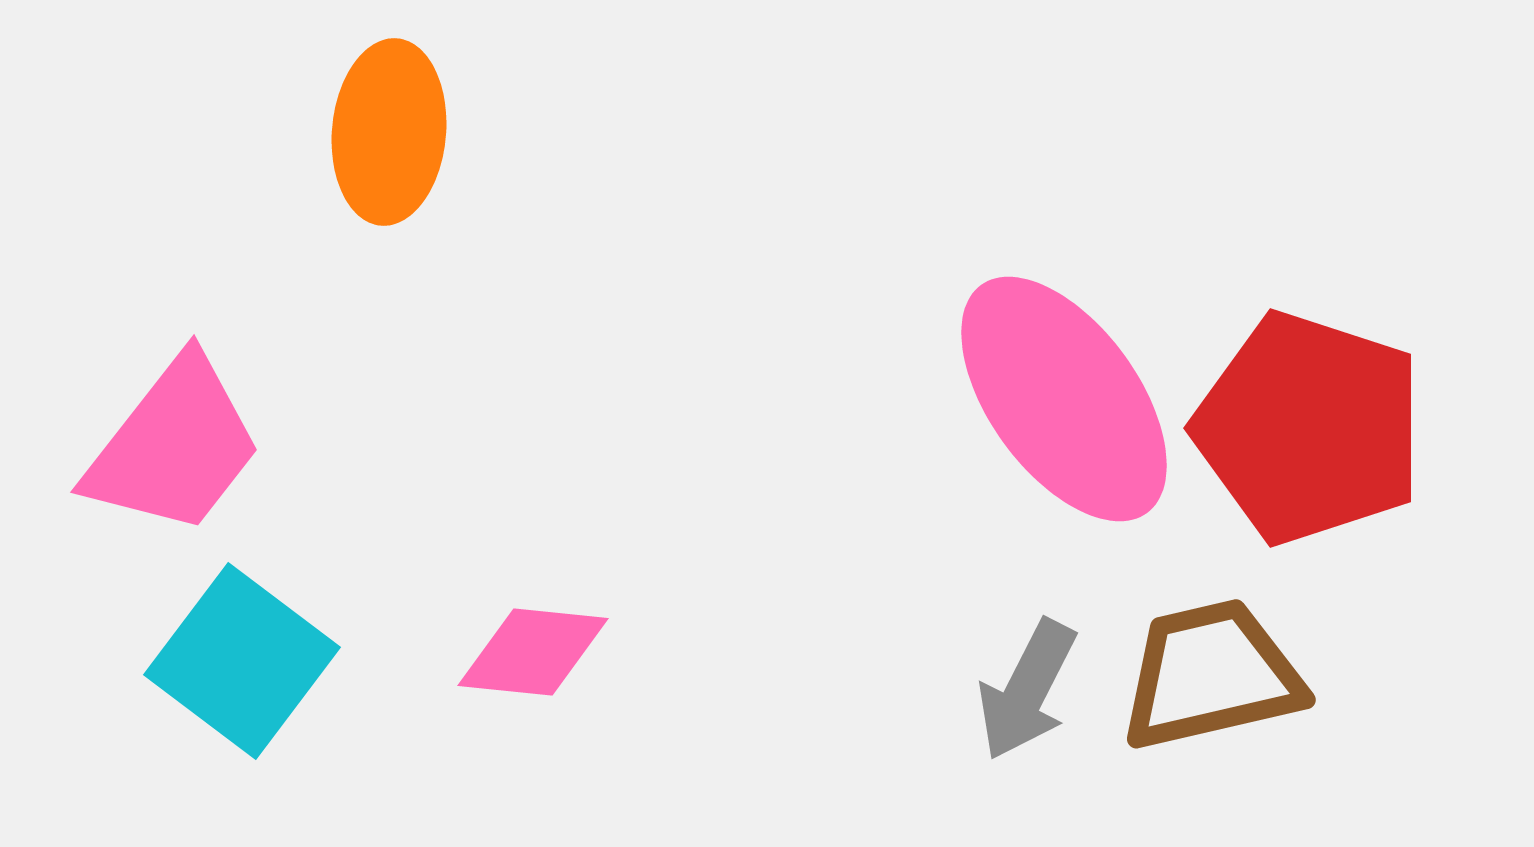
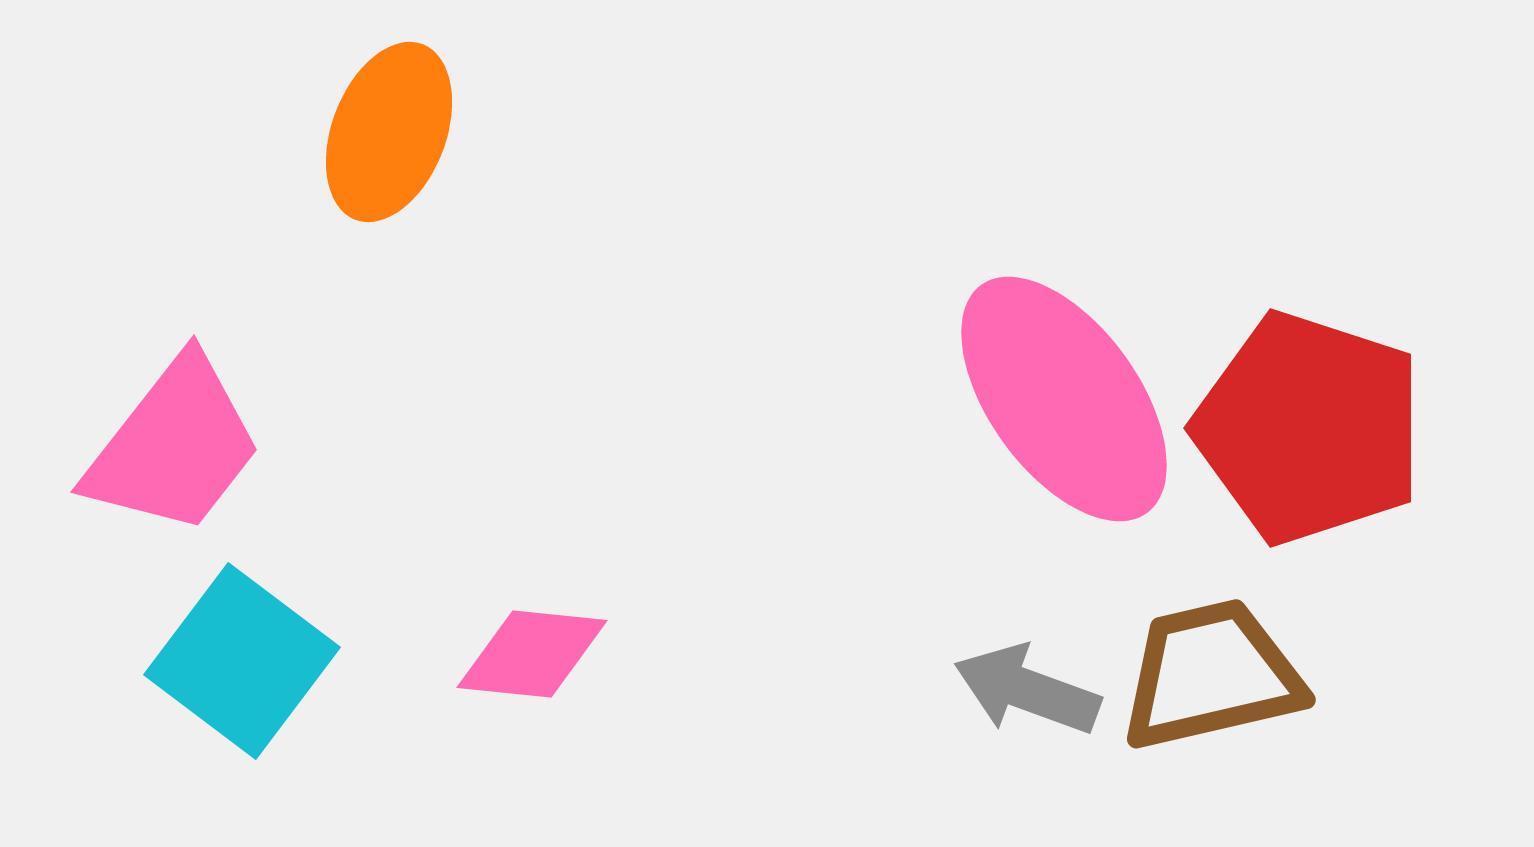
orange ellipse: rotated 16 degrees clockwise
pink diamond: moved 1 px left, 2 px down
gray arrow: rotated 83 degrees clockwise
